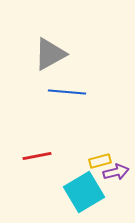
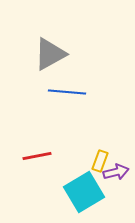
yellow rectangle: rotated 55 degrees counterclockwise
